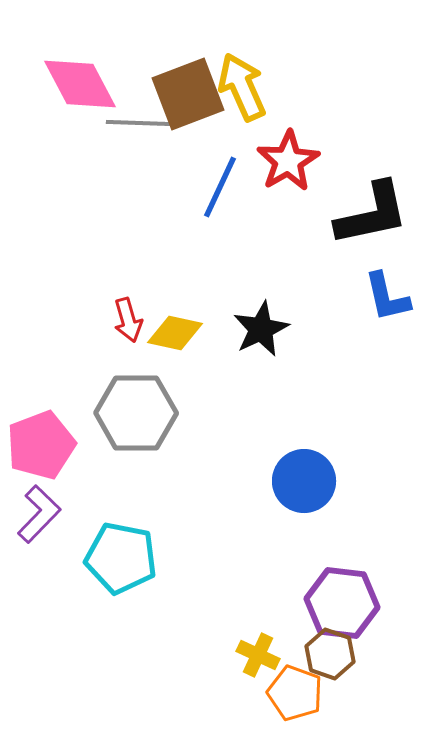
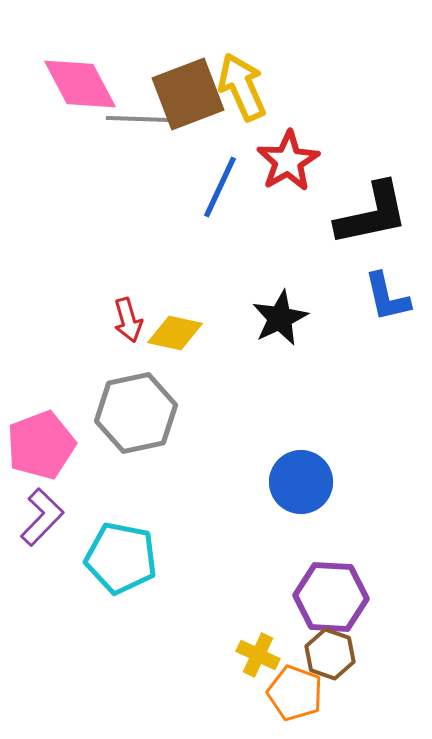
gray line: moved 4 px up
black star: moved 19 px right, 11 px up
gray hexagon: rotated 12 degrees counterclockwise
blue circle: moved 3 px left, 1 px down
purple L-shape: moved 3 px right, 3 px down
purple hexagon: moved 11 px left, 6 px up; rotated 4 degrees counterclockwise
